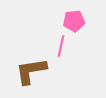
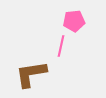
brown L-shape: moved 3 px down
